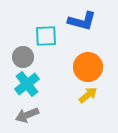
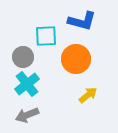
orange circle: moved 12 px left, 8 px up
